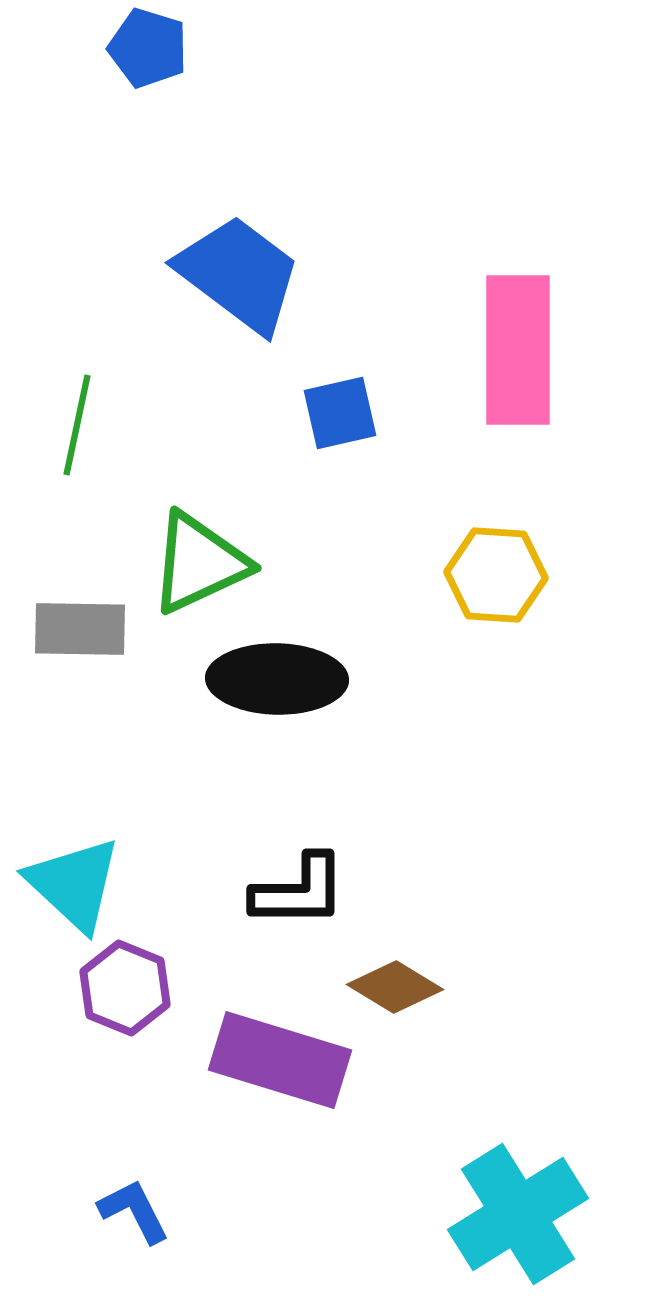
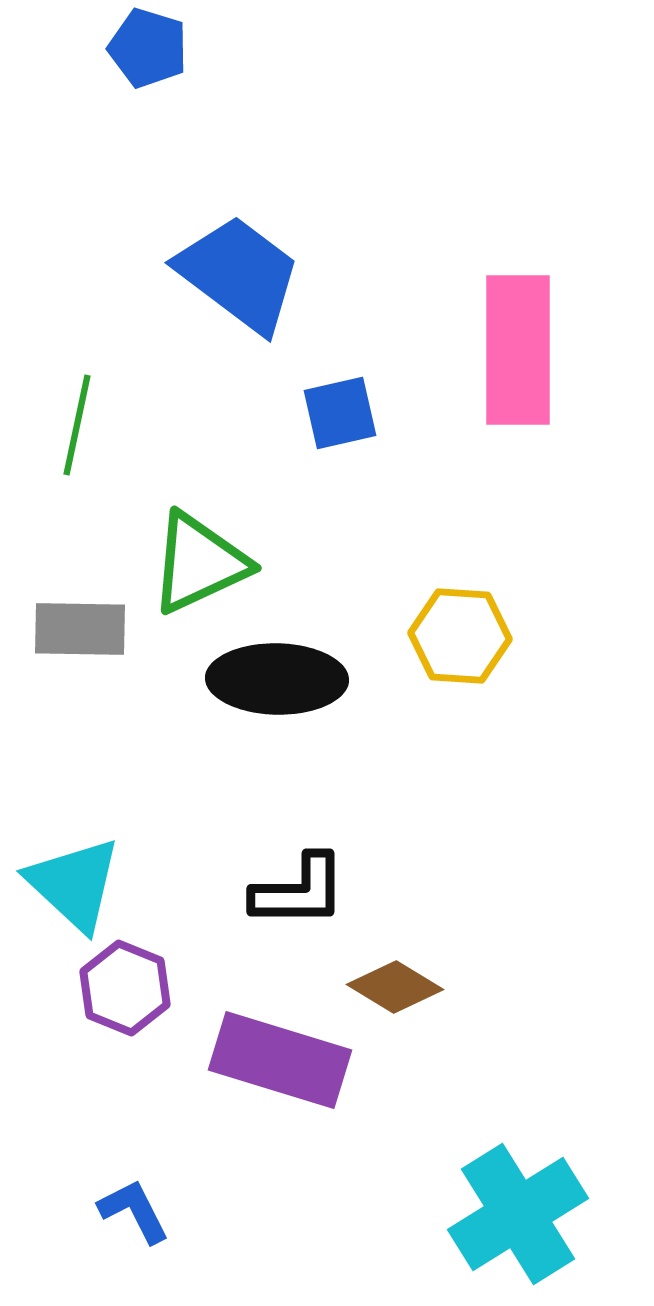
yellow hexagon: moved 36 px left, 61 px down
